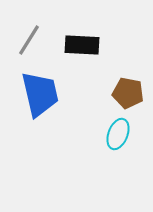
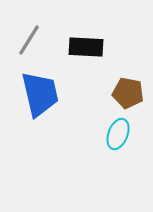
black rectangle: moved 4 px right, 2 px down
